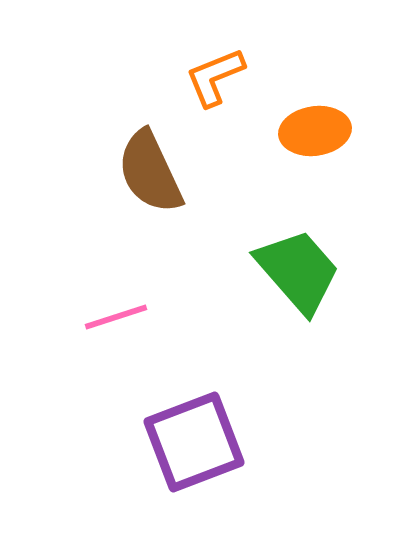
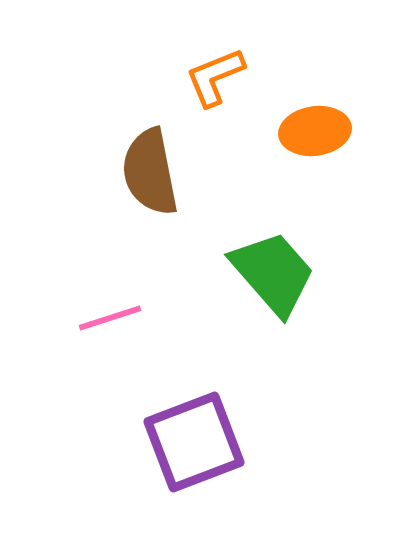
brown semicircle: rotated 14 degrees clockwise
green trapezoid: moved 25 px left, 2 px down
pink line: moved 6 px left, 1 px down
